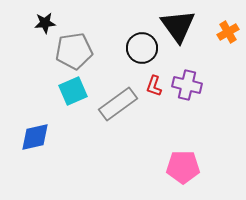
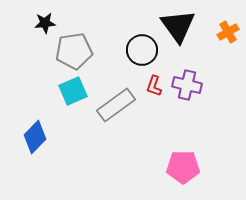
black circle: moved 2 px down
gray rectangle: moved 2 px left, 1 px down
blue diamond: rotated 32 degrees counterclockwise
